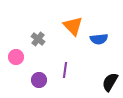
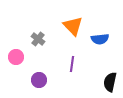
blue semicircle: moved 1 px right
purple line: moved 7 px right, 6 px up
black semicircle: rotated 18 degrees counterclockwise
